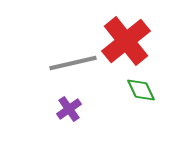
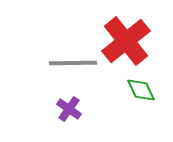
gray line: rotated 12 degrees clockwise
purple cross: rotated 20 degrees counterclockwise
